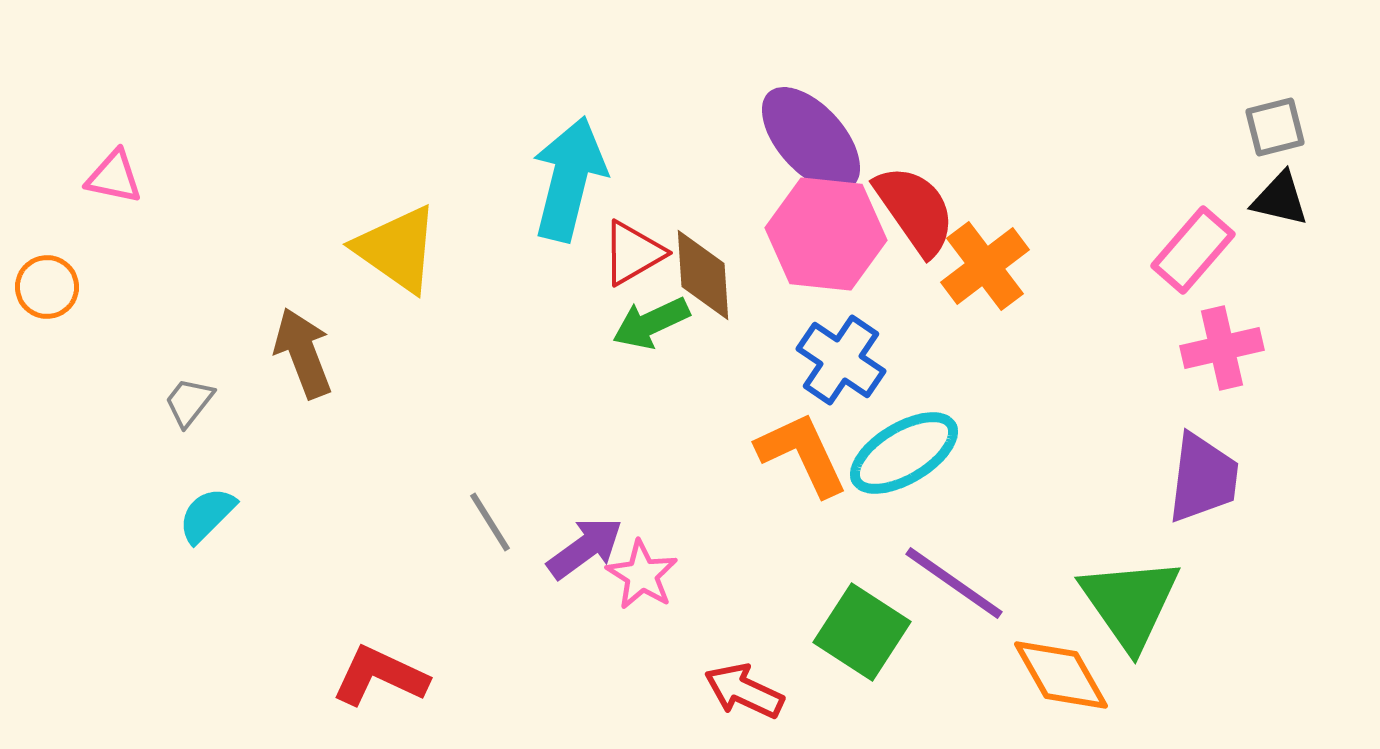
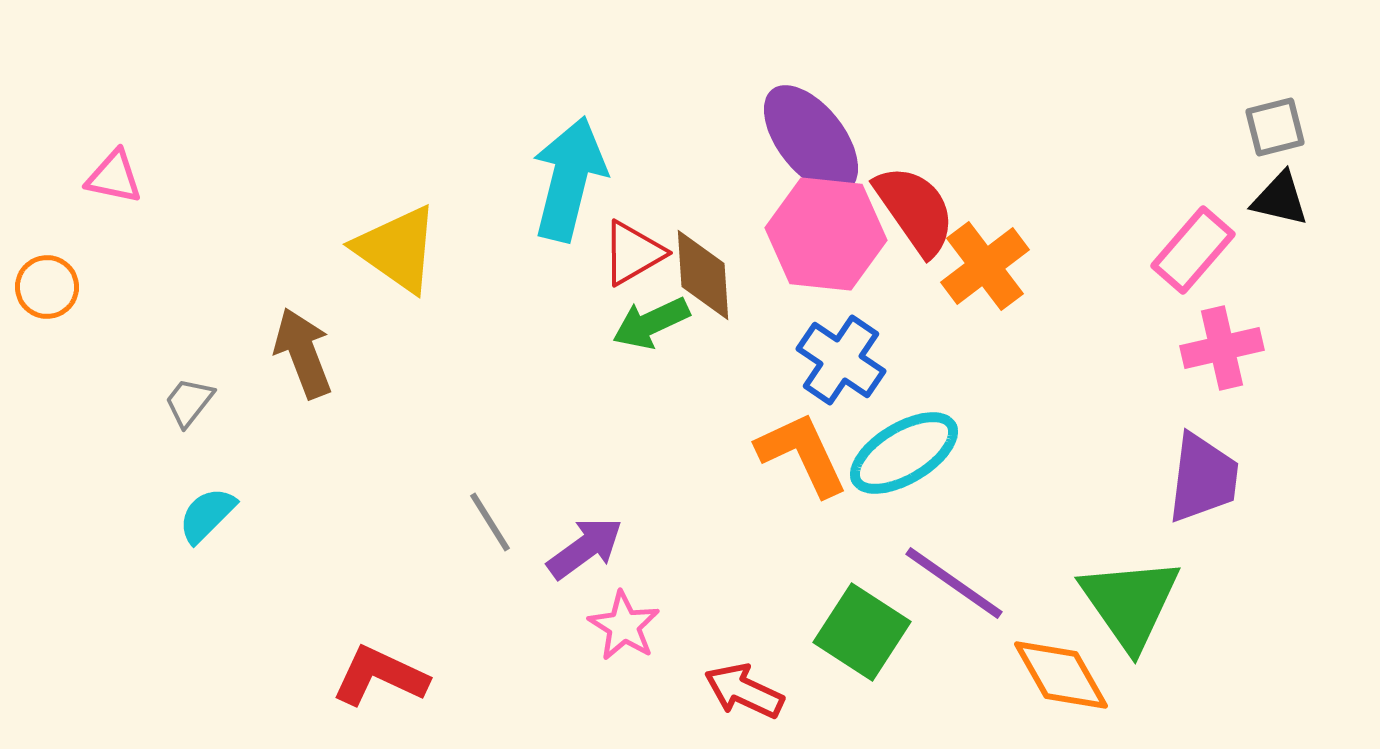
purple ellipse: rotated 4 degrees clockwise
pink star: moved 18 px left, 51 px down
